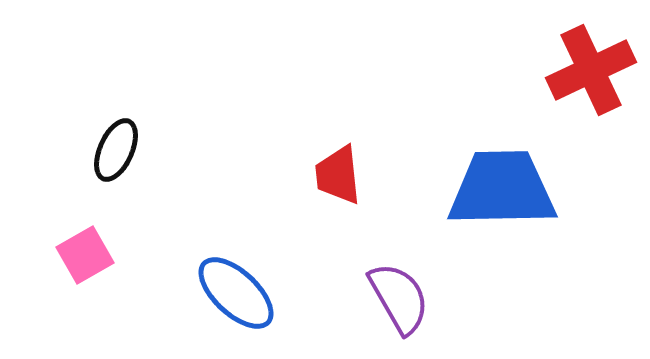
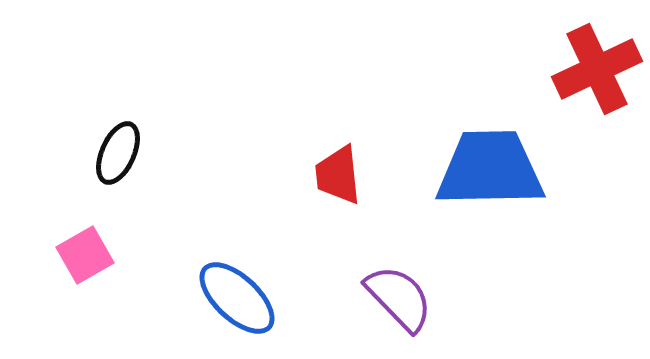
red cross: moved 6 px right, 1 px up
black ellipse: moved 2 px right, 3 px down
blue trapezoid: moved 12 px left, 20 px up
blue ellipse: moved 1 px right, 5 px down
purple semicircle: rotated 14 degrees counterclockwise
